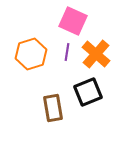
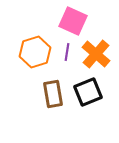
orange hexagon: moved 4 px right, 2 px up
brown rectangle: moved 14 px up
